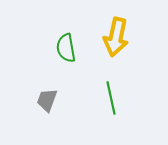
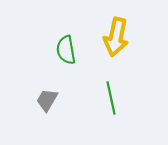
green semicircle: moved 2 px down
gray trapezoid: rotated 10 degrees clockwise
